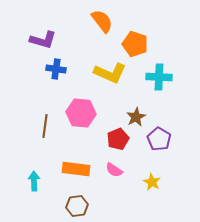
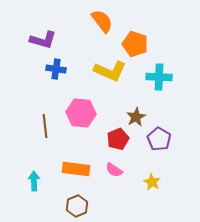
yellow L-shape: moved 2 px up
brown line: rotated 15 degrees counterclockwise
brown hexagon: rotated 15 degrees counterclockwise
